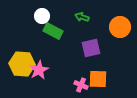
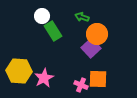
orange circle: moved 23 px left, 7 px down
green rectangle: rotated 30 degrees clockwise
purple square: rotated 30 degrees counterclockwise
yellow hexagon: moved 3 px left, 7 px down
pink star: moved 5 px right, 8 px down
